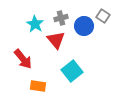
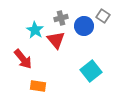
cyan star: moved 6 px down
cyan square: moved 19 px right
